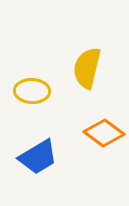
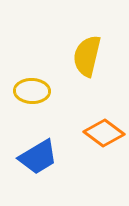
yellow semicircle: moved 12 px up
